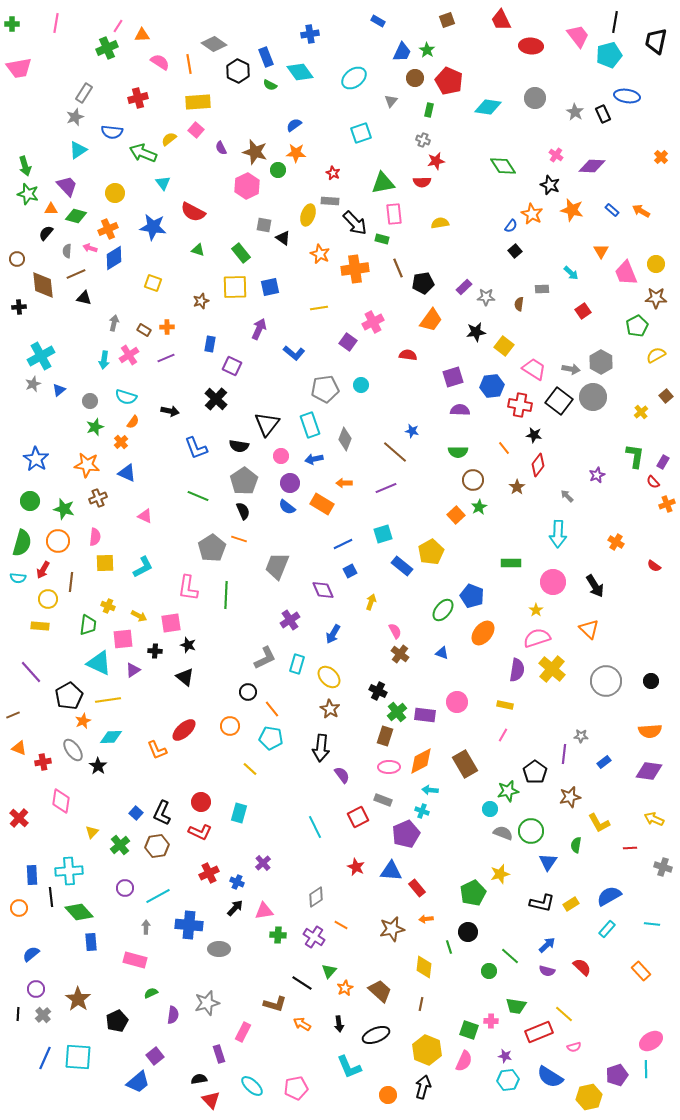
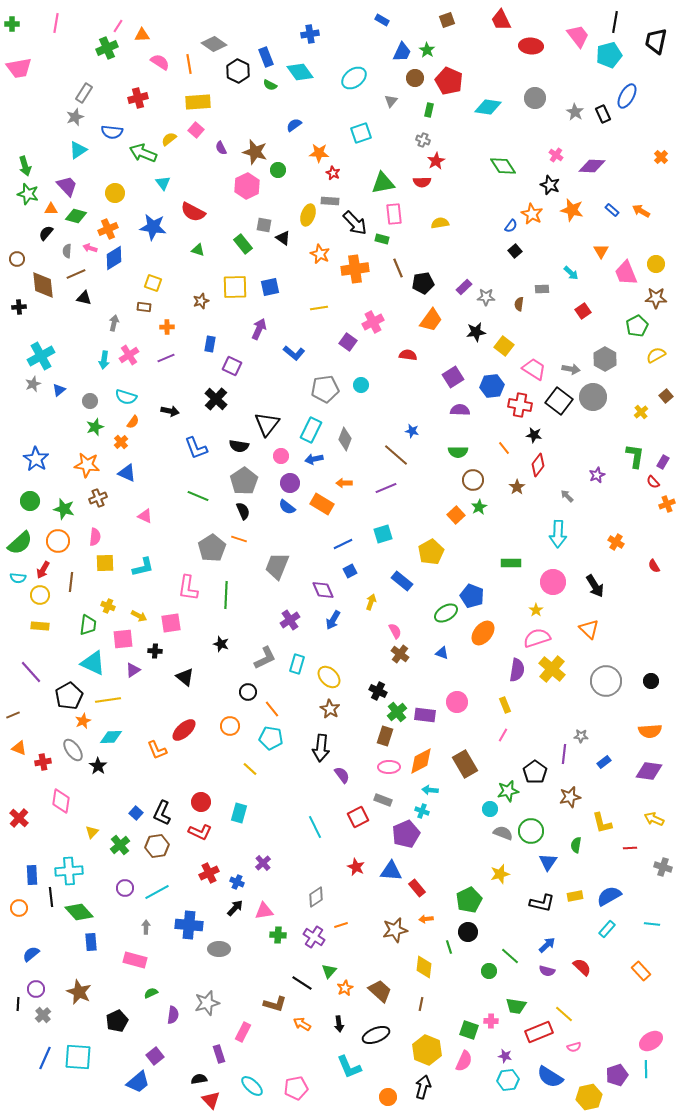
blue rectangle at (378, 21): moved 4 px right, 1 px up
blue ellipse at (627, 96): rotated 70 degrees counterclockwise
orange star at (296, 153): moved 23 px right
red star at (436, 161): rotated 18 degrees counterclockwise
green rectangle at (241, 253): moved 2 px right, 9 px up
brown rectangle at (144, 330): moved 23 px up; rotated 24 degrees counterclockwise
gray hexagon at (601, 362): moved 4 px right, 3 px up
purple square at (453, 377): rotated 15 degrees counterclockwise
cyan rectangle at (310, 425): moved 1 px right, 5 px down; rotated 45 degrees clockwise
brown line at (395, 452): moved 1 px right, 3 px down
green semicircle at (22, 543): moved 2 px left; rotated 32 degrees clockwise
blue rectangle at (402, 566): moved 15 px down
red semicircle at (654, 566): rotated 24 degrees clockwise
cyan L-shape at (143, 567): rotated 15 degrees clockwise
yellow circle at (48, 599): moved 8 px left, 4 px up
green ellipse at (443, 610): moved 3 px right, 3 px down; rotated 20 degrees clockwise
blue arrow at (333, 634): moved 14 px up
black star at (188, 645): moved 33 px right, 1 px up
cyan triangle at (99, 663): moved 6 px left
yellow rectangle at (505, 705): rotated 56 degrees clockwise
yellow L-shape at (599, 823): moved 3 px right; rotated 15 degrees clockwise
green pentagon at (473, 893): moved 4 px left, 7 px down
cyan line at (158, 896): moved 1 px left, 4 px up
yellow rectangle at (571, 904): moved 4 px right, 8 px up; rotated 21 degrees clockwise
orange line at (341, 925): rotated 48 degrees counterclockwise
brown star at (392, 929): moved 3 px right, 1 px down
brown star at (78, 999): moved 1 px right, 7 px up; rotated 10 degrees counterclockwise
black line at (18, 1014): moved 10 px up
orange circle at (388, 1095): moved 2 px down
